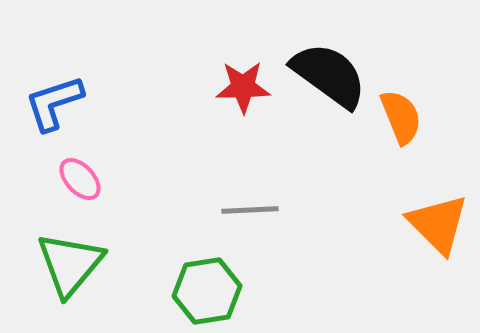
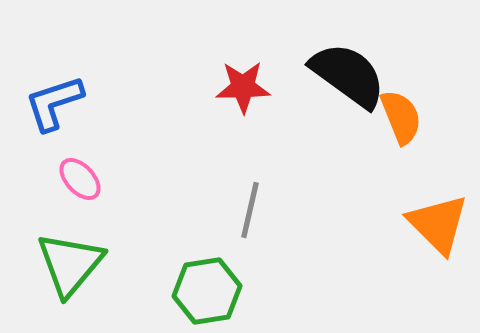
black semicircle: moved 19 px right
gray line: rotated 74 degrees counterclockwise
